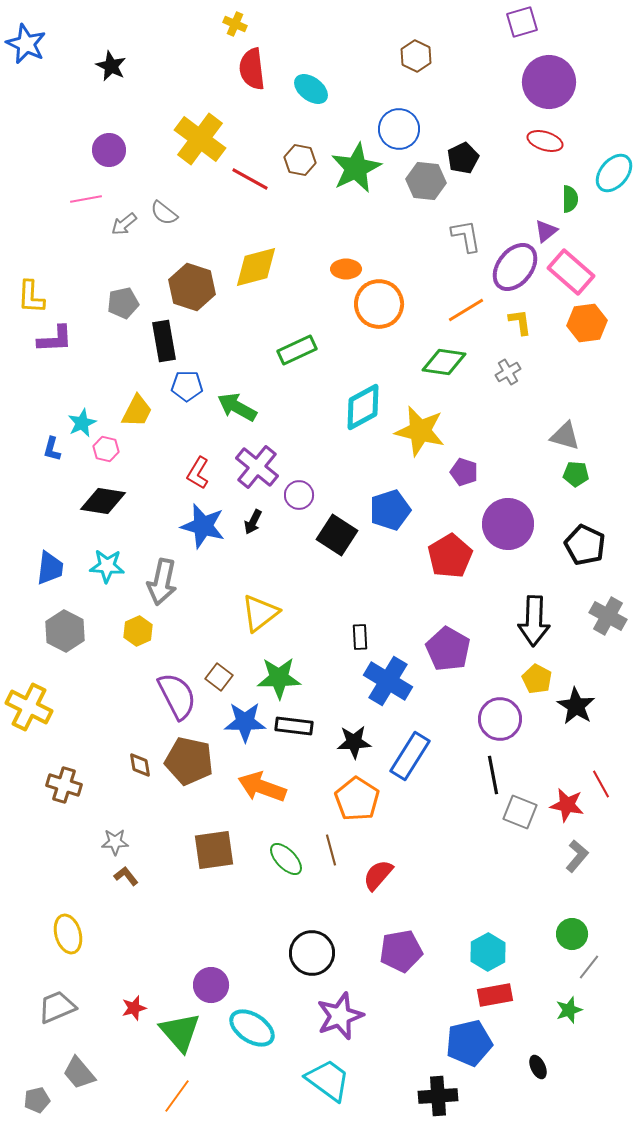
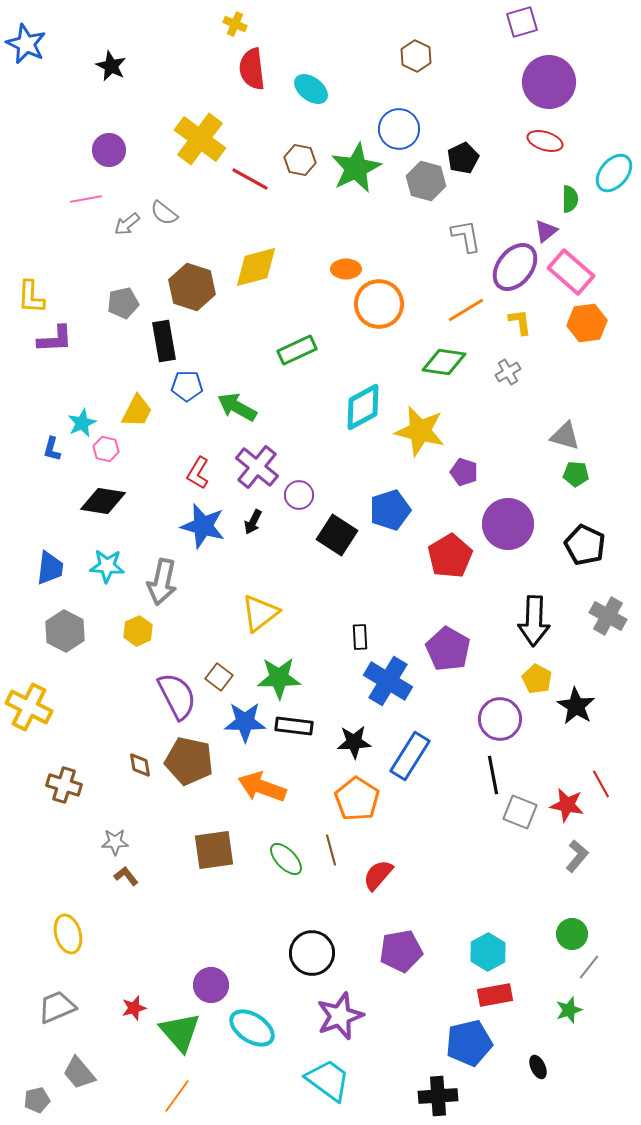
gray hexagon at (426, 181): rotated 9 degrees clockwise
gray arrow at (124, 224): moved 3 px right
